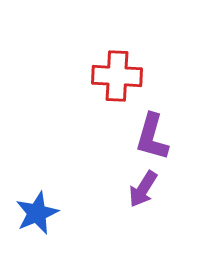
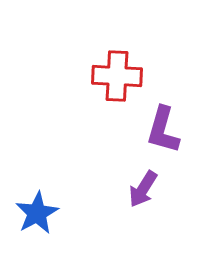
purple L-shape: moved 11 px right, 7 px up
blue star: rotated 6 degrees counterclockwise
